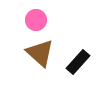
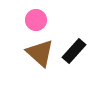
black rectangle: moved 4 px left, 11 px up
